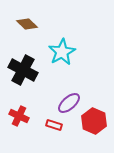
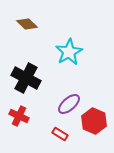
cyan star: moved 7 px right
black cross: moved 3 px right, 8 px down
purple ellipse: moved 1 px down
red rectangle: moved 6 px right, 9 px down; rotated 14 degrees clockwise
